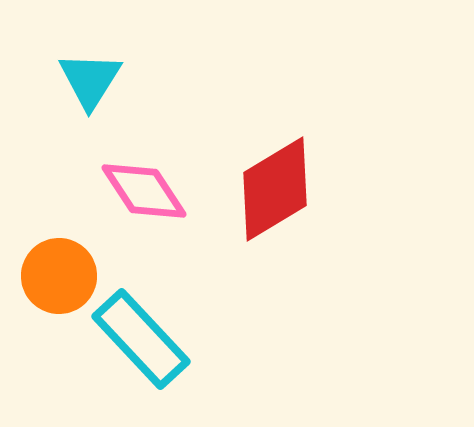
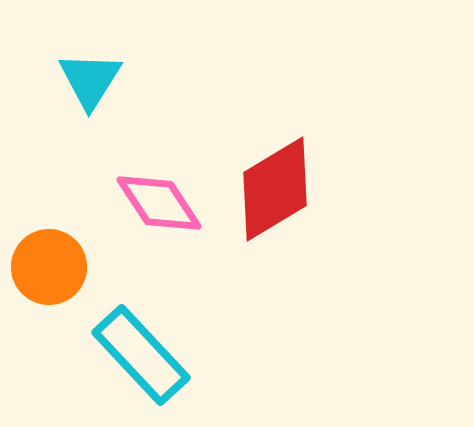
pink diamond: moved 15 px right, 12 px down
orange circle: moved 10 px left, 9 px up
cyan rectangle: moved 16 px down
